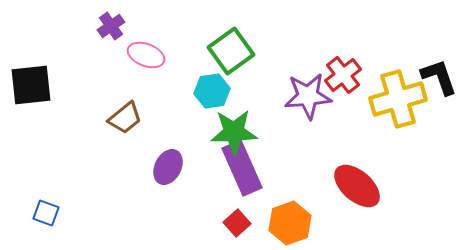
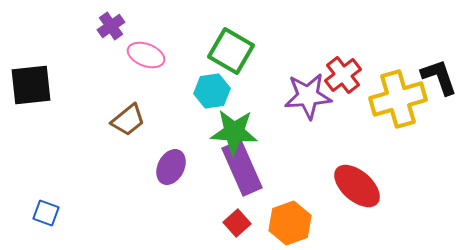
green square: rotated 24 degrees counterclockwise
brown trapezoid: moved 3 px right, 2 px down
green star: rotated 6 degrees clockwise
purple ellipse: moved 3 px right
